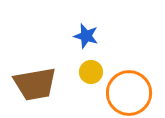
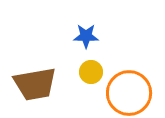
blue star: rotated 15 degrees counterclockwise
